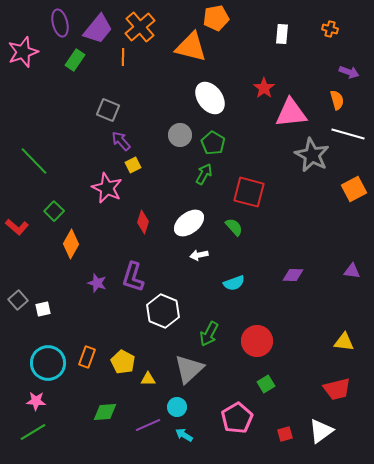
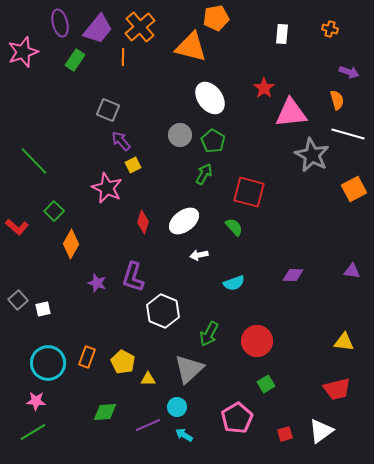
green pentagon at (213, 143): moved 2 px up
white ellipse at (189, 223): moved 5 px left, 2 px up
